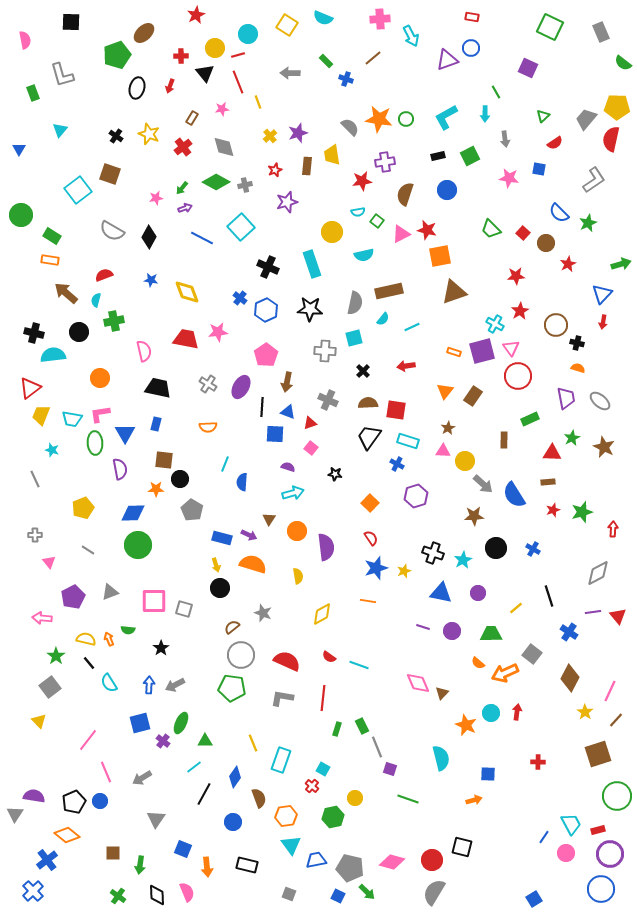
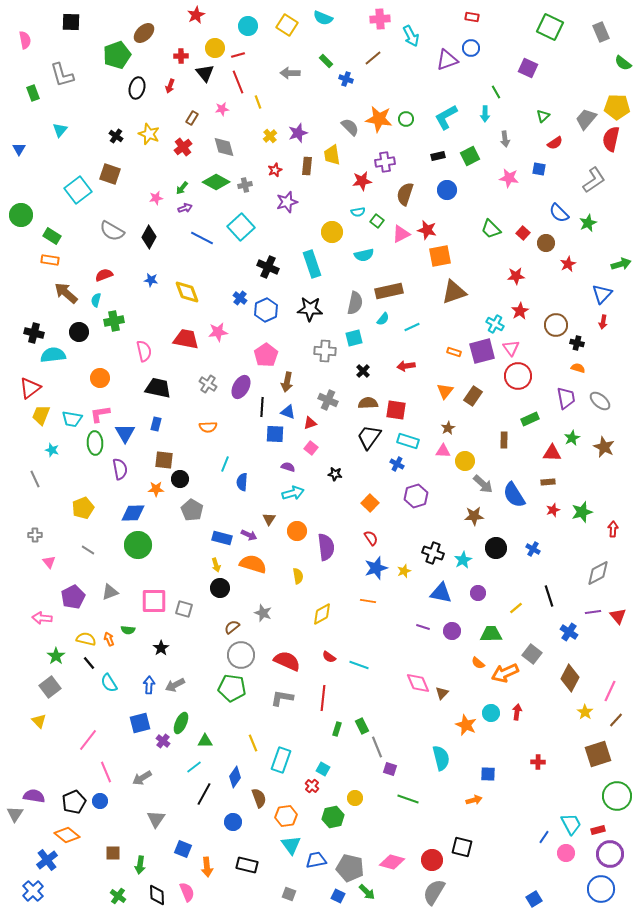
cyan circle at (248, 34): moved 8 px up
